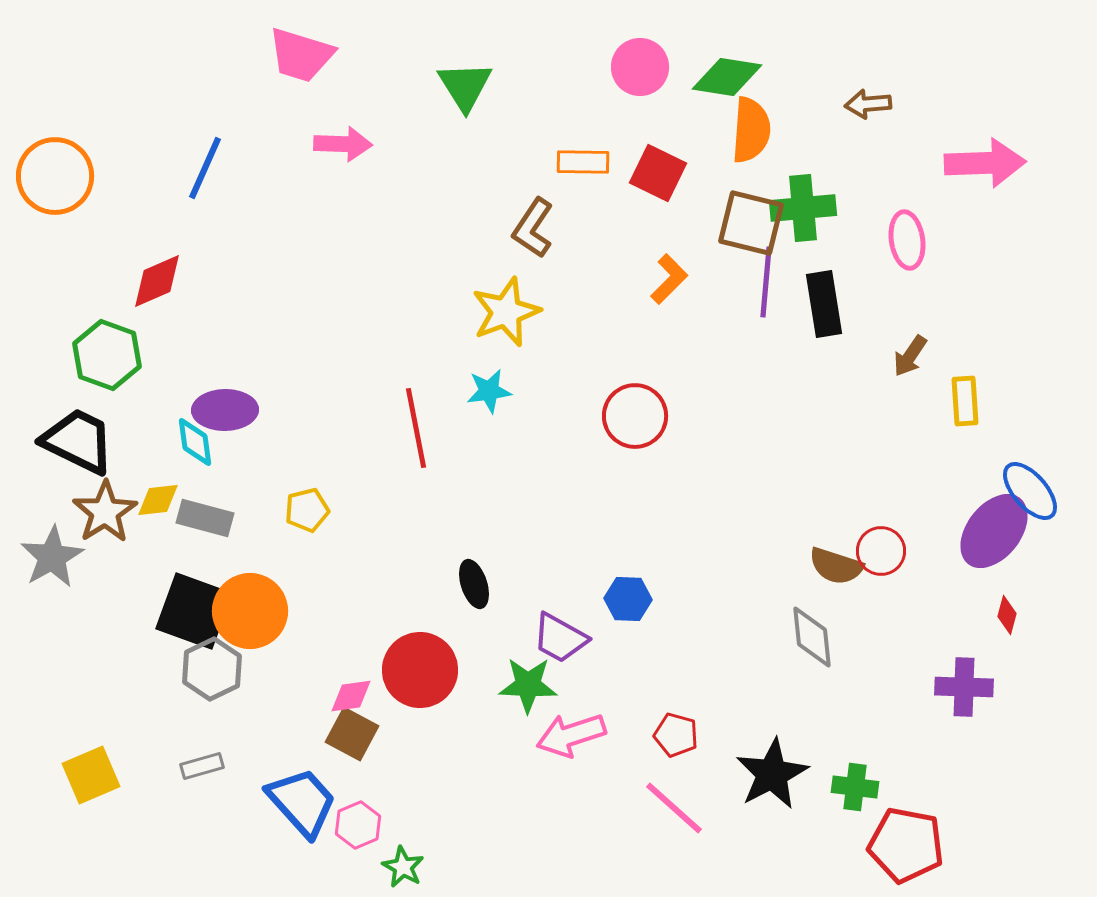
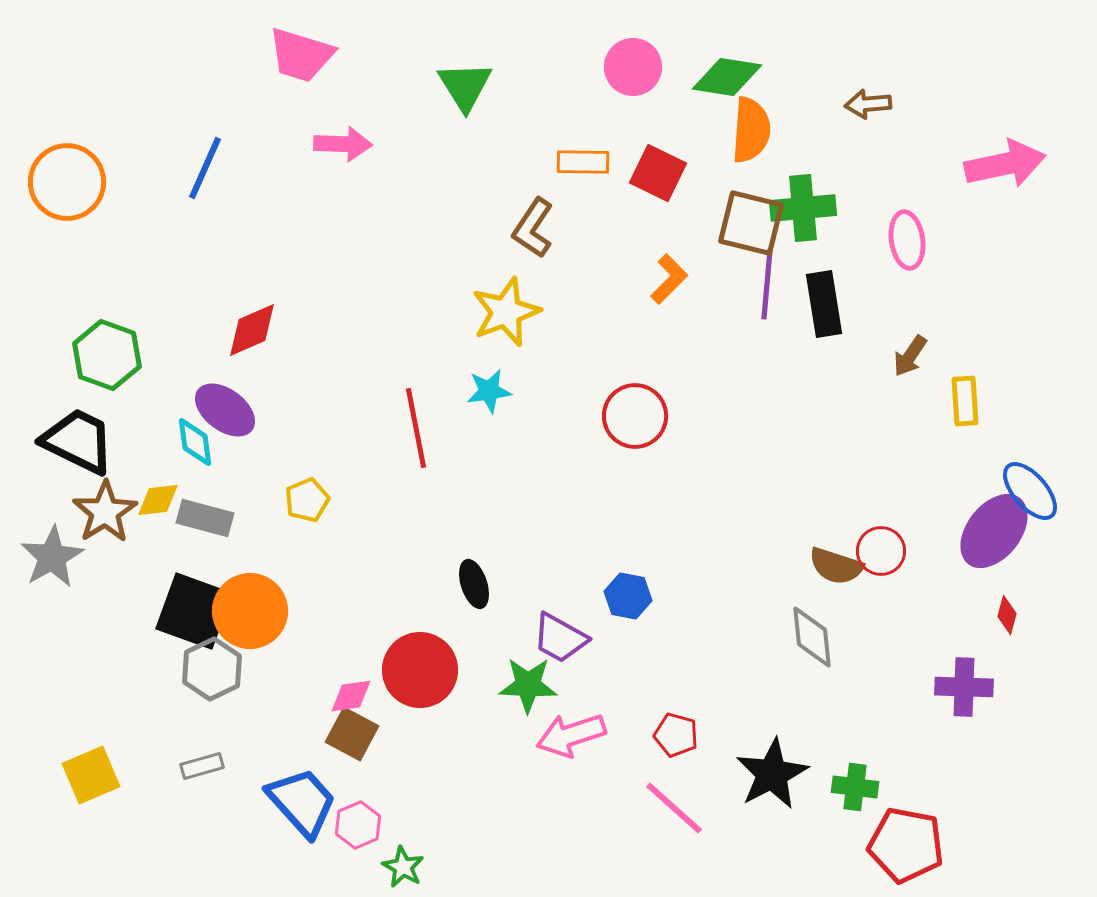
pink circle at (640, 67): moved 7 px left
pink arrow at (985, 163): moved 20 px right, 1 px down; rotated 10 degrees counterclockwise
orange circle at (55, 176): moved 12 px right, 6 px down
red diamond at (157, 281): moved 95 px right, 49 px down
purple line at (766, 282): moved 1 px right, 2 px down
purple ellipse at (225, 410): rotated 38 degrees clockwise
yellow pentagon at (307, 510): moved 10 px up; rotated 9 degrees counterclockwise
blue hexagon at (628, 599): moved 3 px up; rotated 9 degrees clockwise
